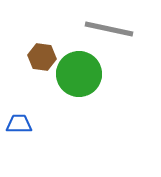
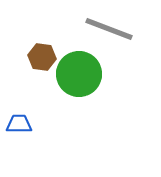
gray line: rotated 9 degrees clockwise
